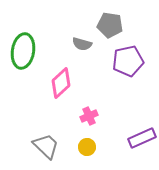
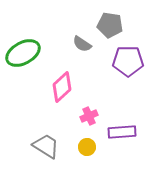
gray semicircle: rotated 18 degrees clockwise
green ellipse: moved 2 px down; rotated 52 degrees clockwise
purple pentagon: rotated 12 degrees clockwise
pink diamond: moved 1 px right, 4 px down
purple rectangle: moved 20 px left, 6 px up; rotated 20 degrees clockwise
gray trapezoid: rotated 12 degrees counterclockwise
